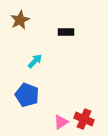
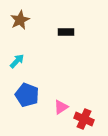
cyan arrow: moved 18 px left
pink triangle: moved 15 px up
